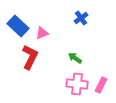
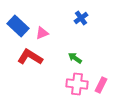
red L-shape: rotated 85 degrees counterclockwise
